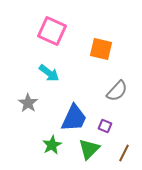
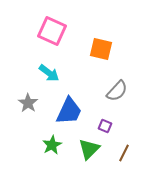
blue trapezoid: moved 5 px left, 7 px up
